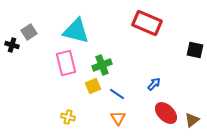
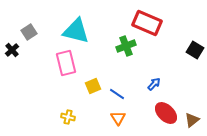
black cross: moved 5 px down; rotated 32 degrees clockwise
black square: rotated 18 degrees clockwise
green cross: moved 24 px right, 19 px up
